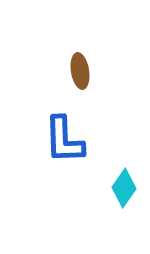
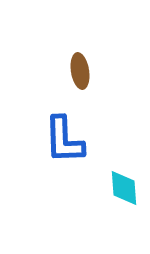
cyan diamond: rotated 39 degrees counterclockwise
